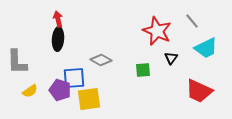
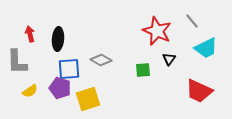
red arrow: moved 28 px left, 15 px down
black triangle: moved 2 px left, 1 px down
blue square: moved 5 px left, 9 px up
purple pentagon: moved 2 px up
yellow square: moved 1 px left; rotated 10 degrees counterclockwise
